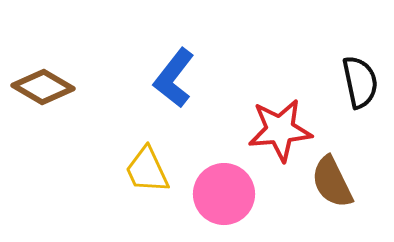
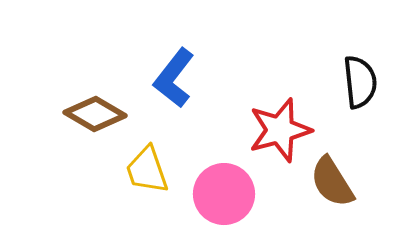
black semicircle: rotated 6 degrees clockwise
brown diamond: moved 52 px right, 27 px down
red star: rotated 10 degrees counterclockwise
yellow trapezoid: rotated 6 degrees clockwise
brown semicircle: rotated 6 degrees counterclockwise
